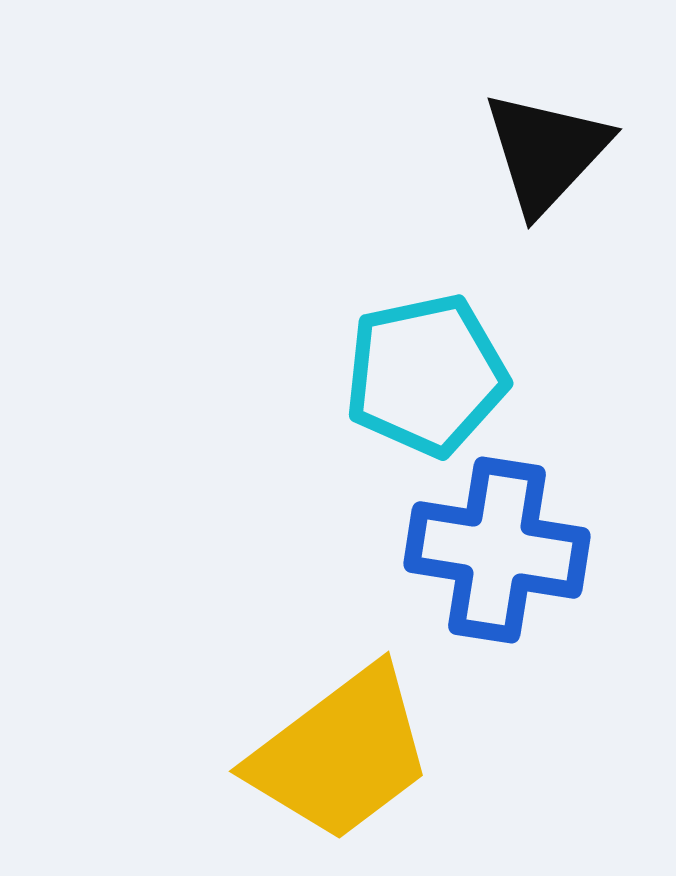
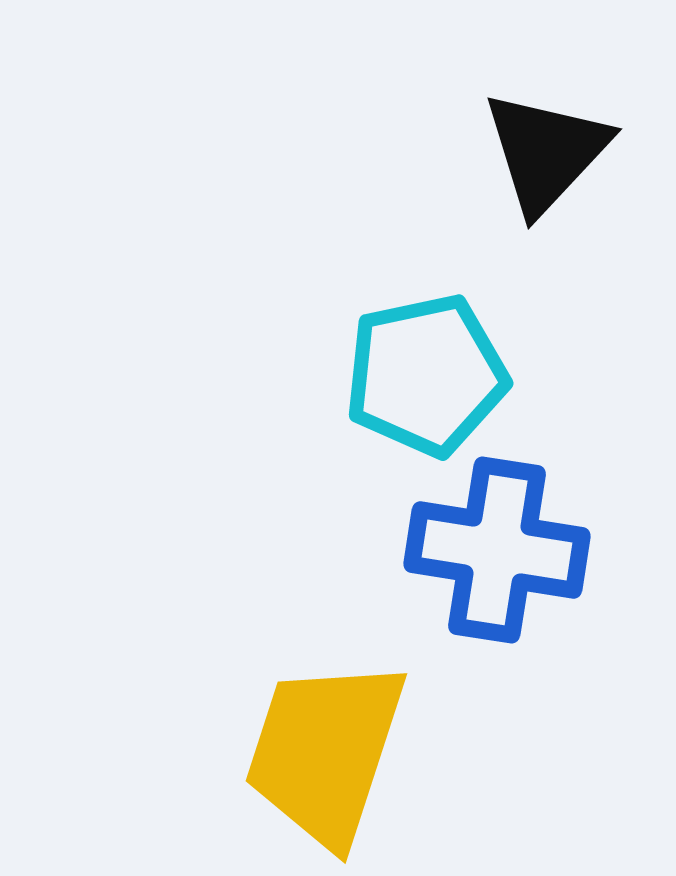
yellow trapezoid: moved 16 px left, 2 px up; rotated 145 degrees clockwise
